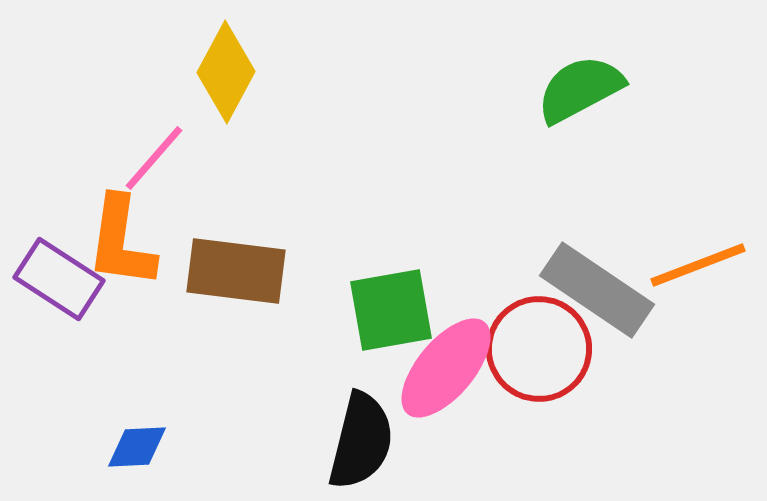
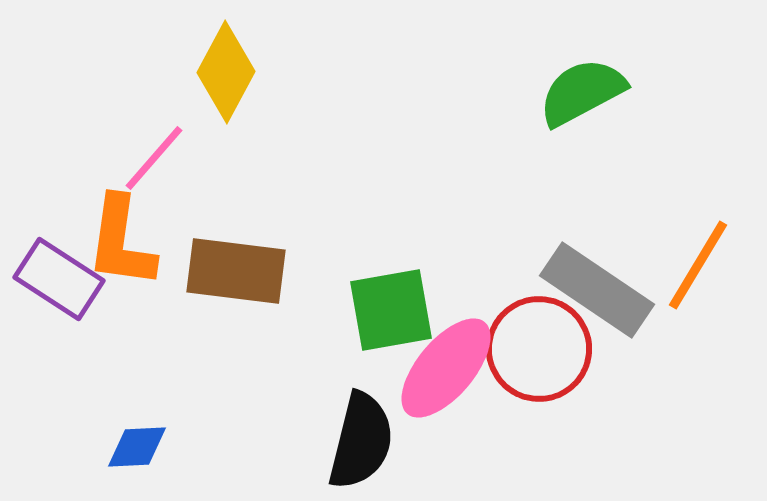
green semicircle: moved 2 px right, 3 px down
orange line: rotated 38 degrees counterclockwise
